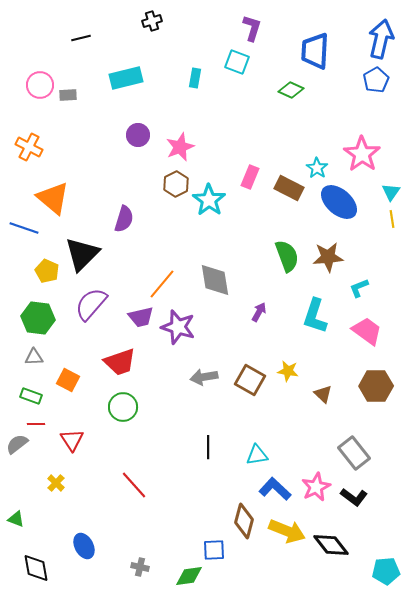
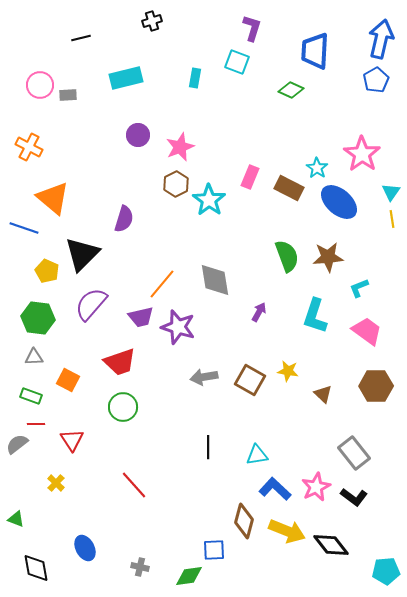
blue ellipse at (84, 546): moved 1 px right, 2 px down
